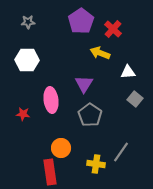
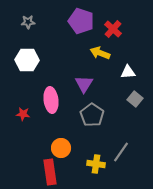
purple pentagon: rotated 20 degrees counterclockwise
gray pentagon: moved 2 px right
